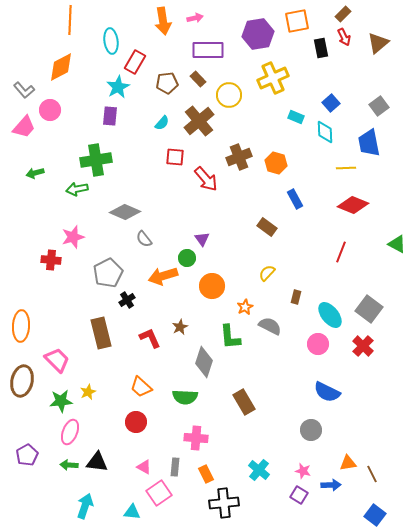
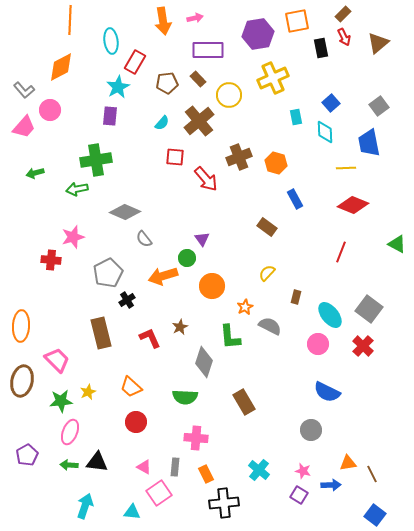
cyan rectangle at (296, 117): rotated 56 degrees clockwise
orange trapezoid at (141, 387): moved 10 px left
